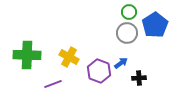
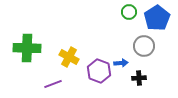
blue pentagon: moved 2 px right, 7 px up
gray circle: moved 17 px right, 13 px down
green cross: moved 7 px up
blue arrow: rotated 32 degrees clockwise
